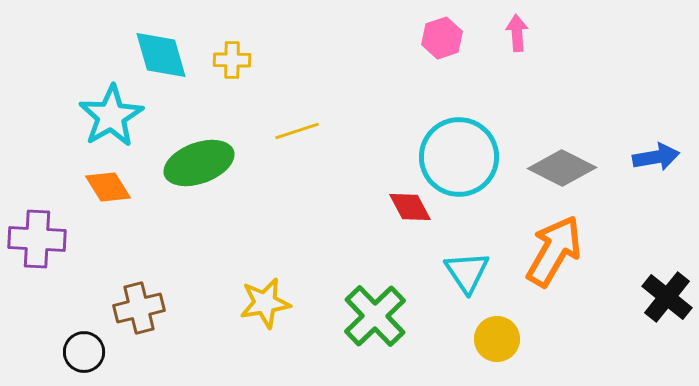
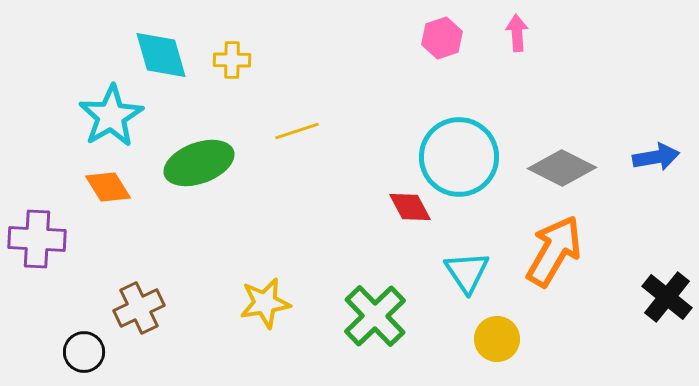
brown cross: rotated 12 degrees counterclockwise
